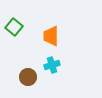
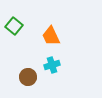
green square: moved 1 px up
orange trapezoid: rotated 25 degrees counterclockwise
